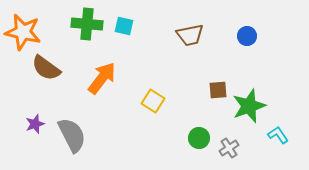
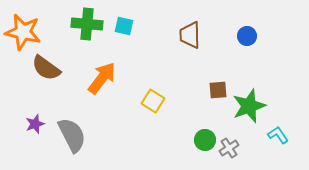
brown trapezoid: rotated 100 degrees clockwise
green circle: moved 6 px right, 2 px down
